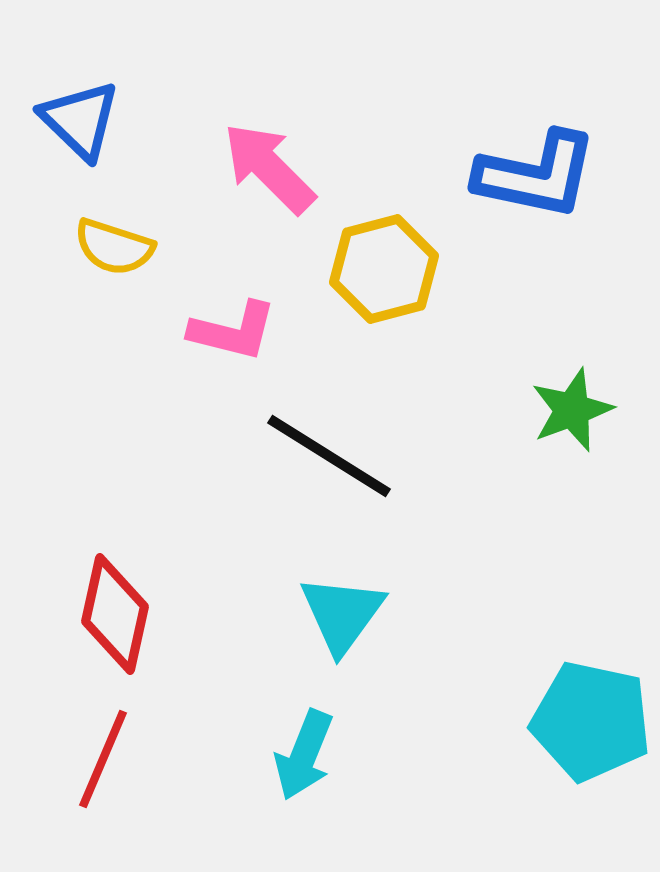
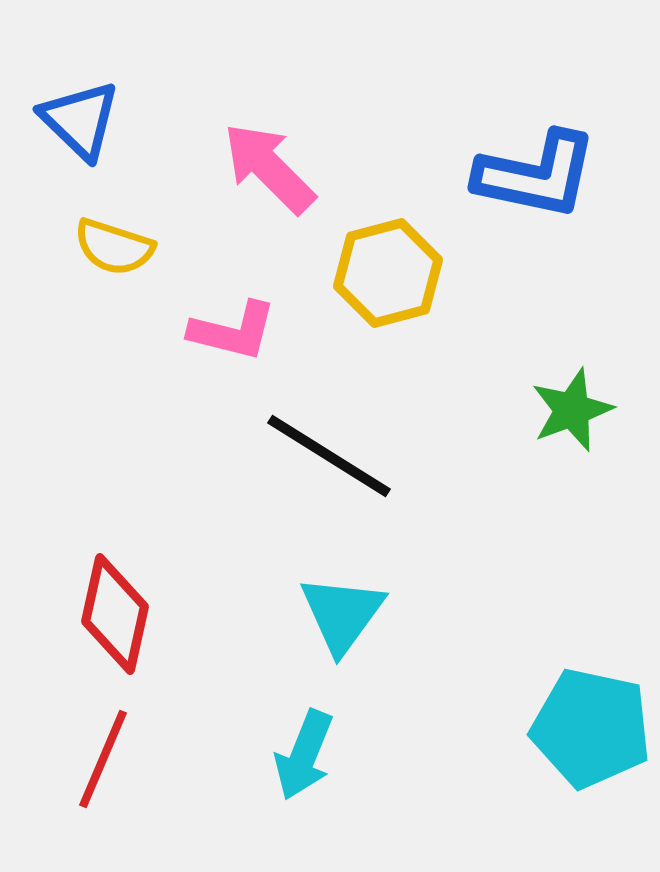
yellow hexagon: moved 4 px right, 4 px down
cyan pentagon: moved 7 px down
